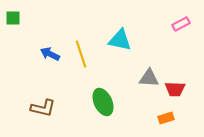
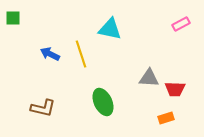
cyan triangle: moved 10 px left, 11 px up
